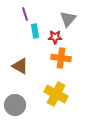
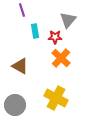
purple line: moved 3 px left, 4 px up
gray triangle: moved 1 px down
orange cross: rotated 36 degrees clockwise
yellow cross: moved 4 px down
